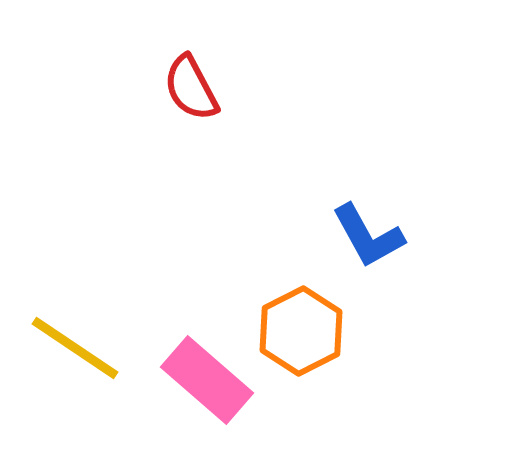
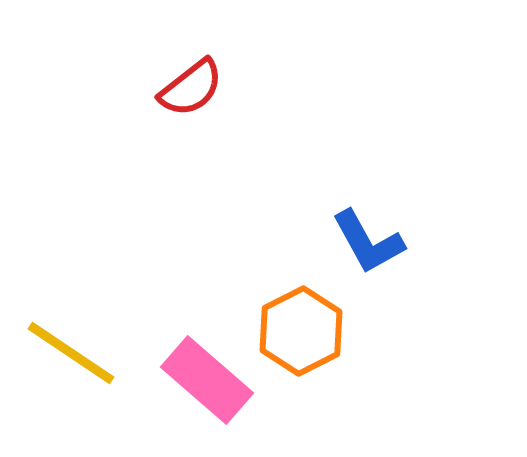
red semicircle: rotated 100 degrees counterclockwise
blue L-shape: moved 6 px down
yellow line: moved 4 px left, 5 px down
